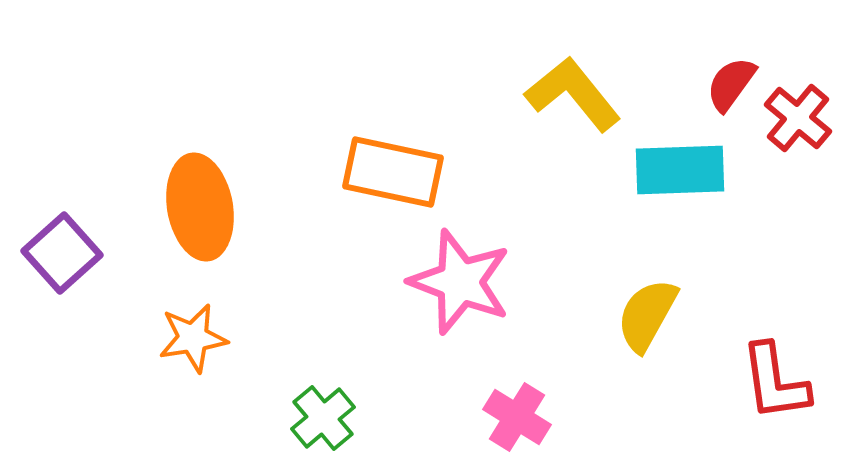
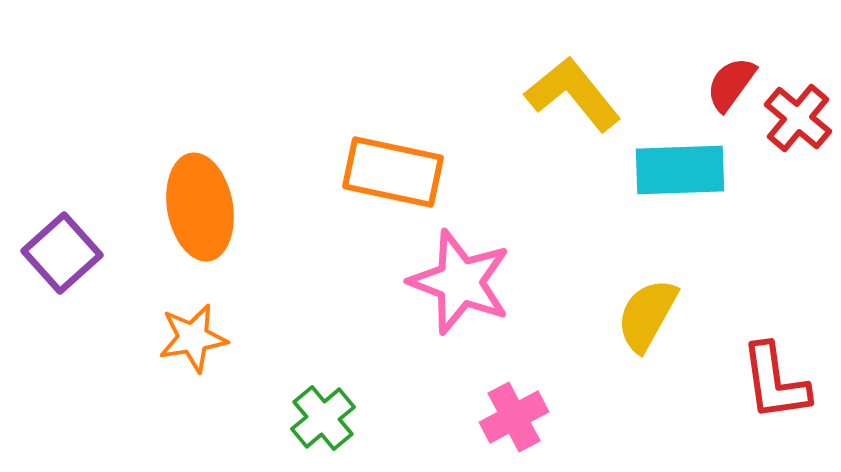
pink cross: moved 3 px left; rotated 30 degrees clockwise
